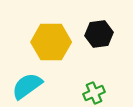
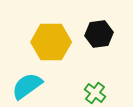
green cross: moved 1 px right; rotated 30 degrees counterclockwise
